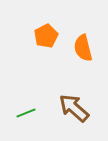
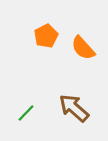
orange semicircle: rotated 28 degrees counterclockwise
green line: rotated 24 degrees counterclockwise
